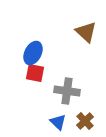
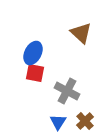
brown triangle: moved 5 px left, 1 px down
gray cross: rotated 20 degrees clockwise
blue triangle: rotated 18 degrees clockwise
